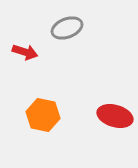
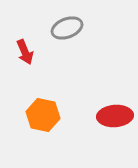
red arrow: rotated 50 degrees clockwise
red ellipse: rotated 20 degrees counterclockwise
